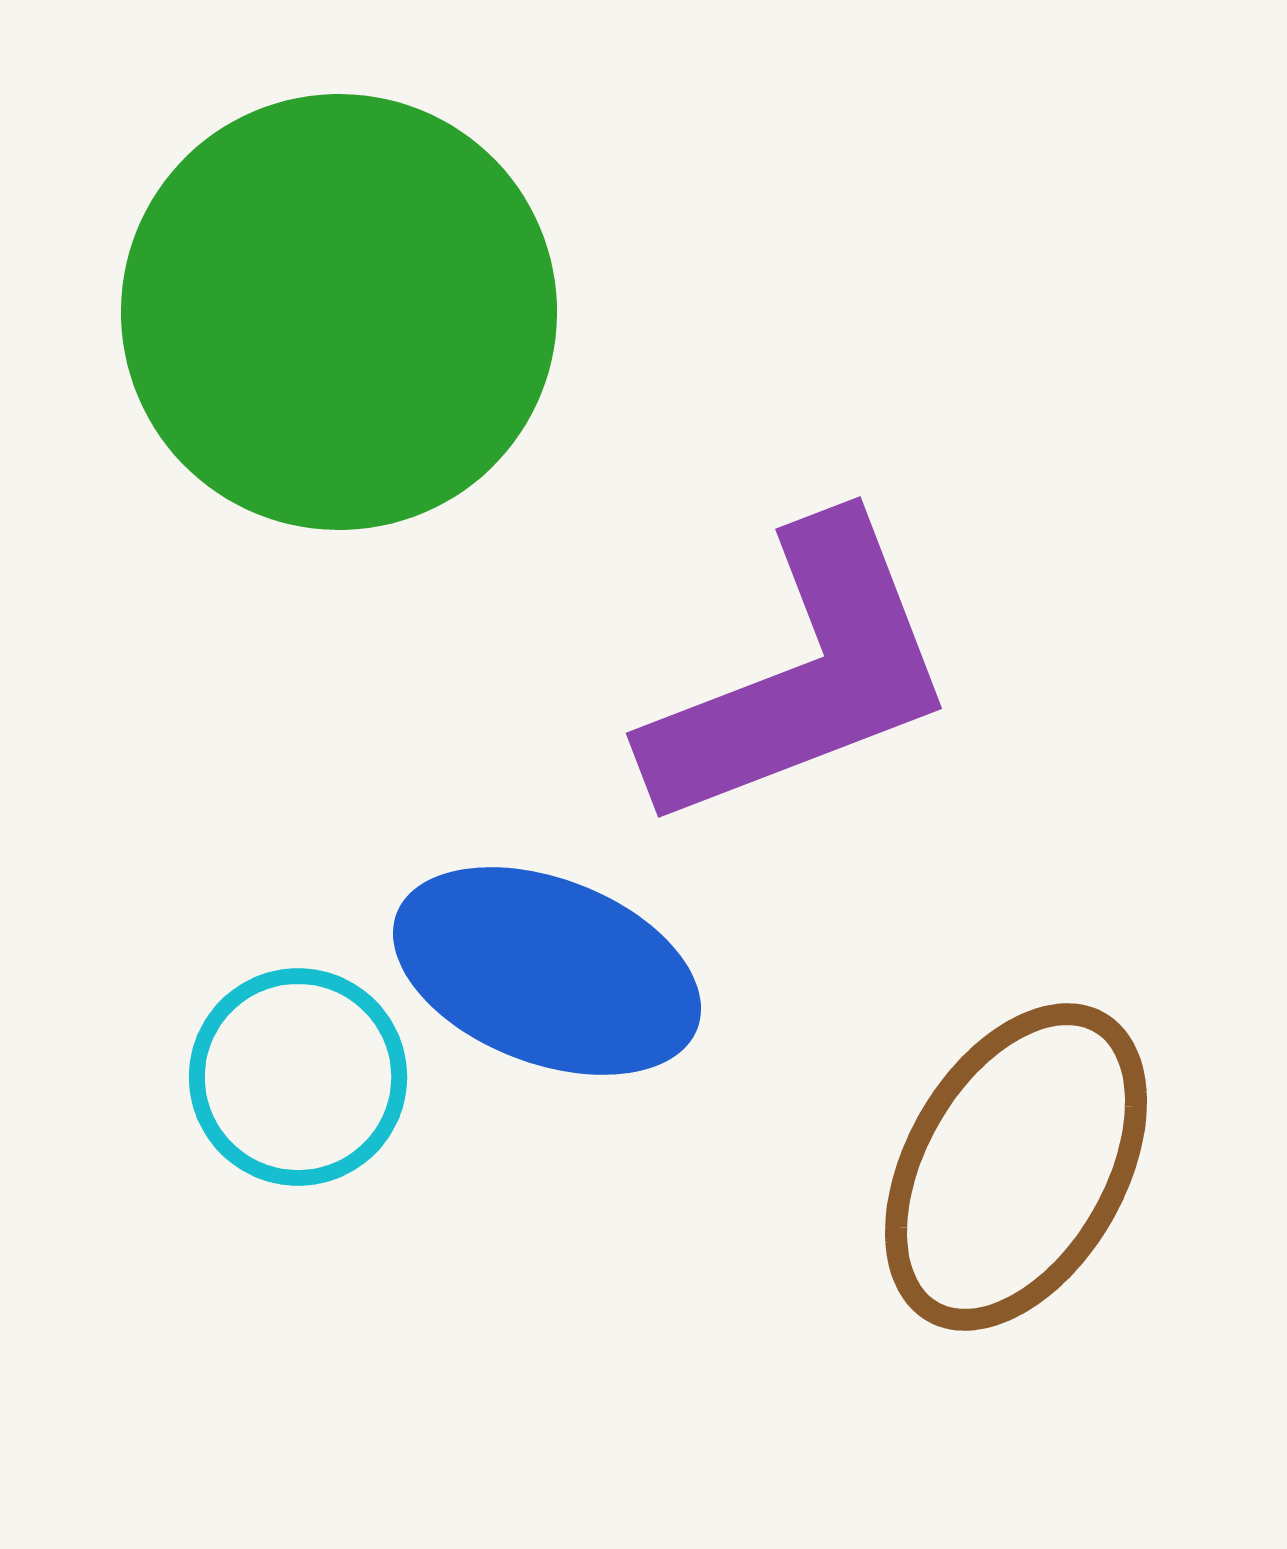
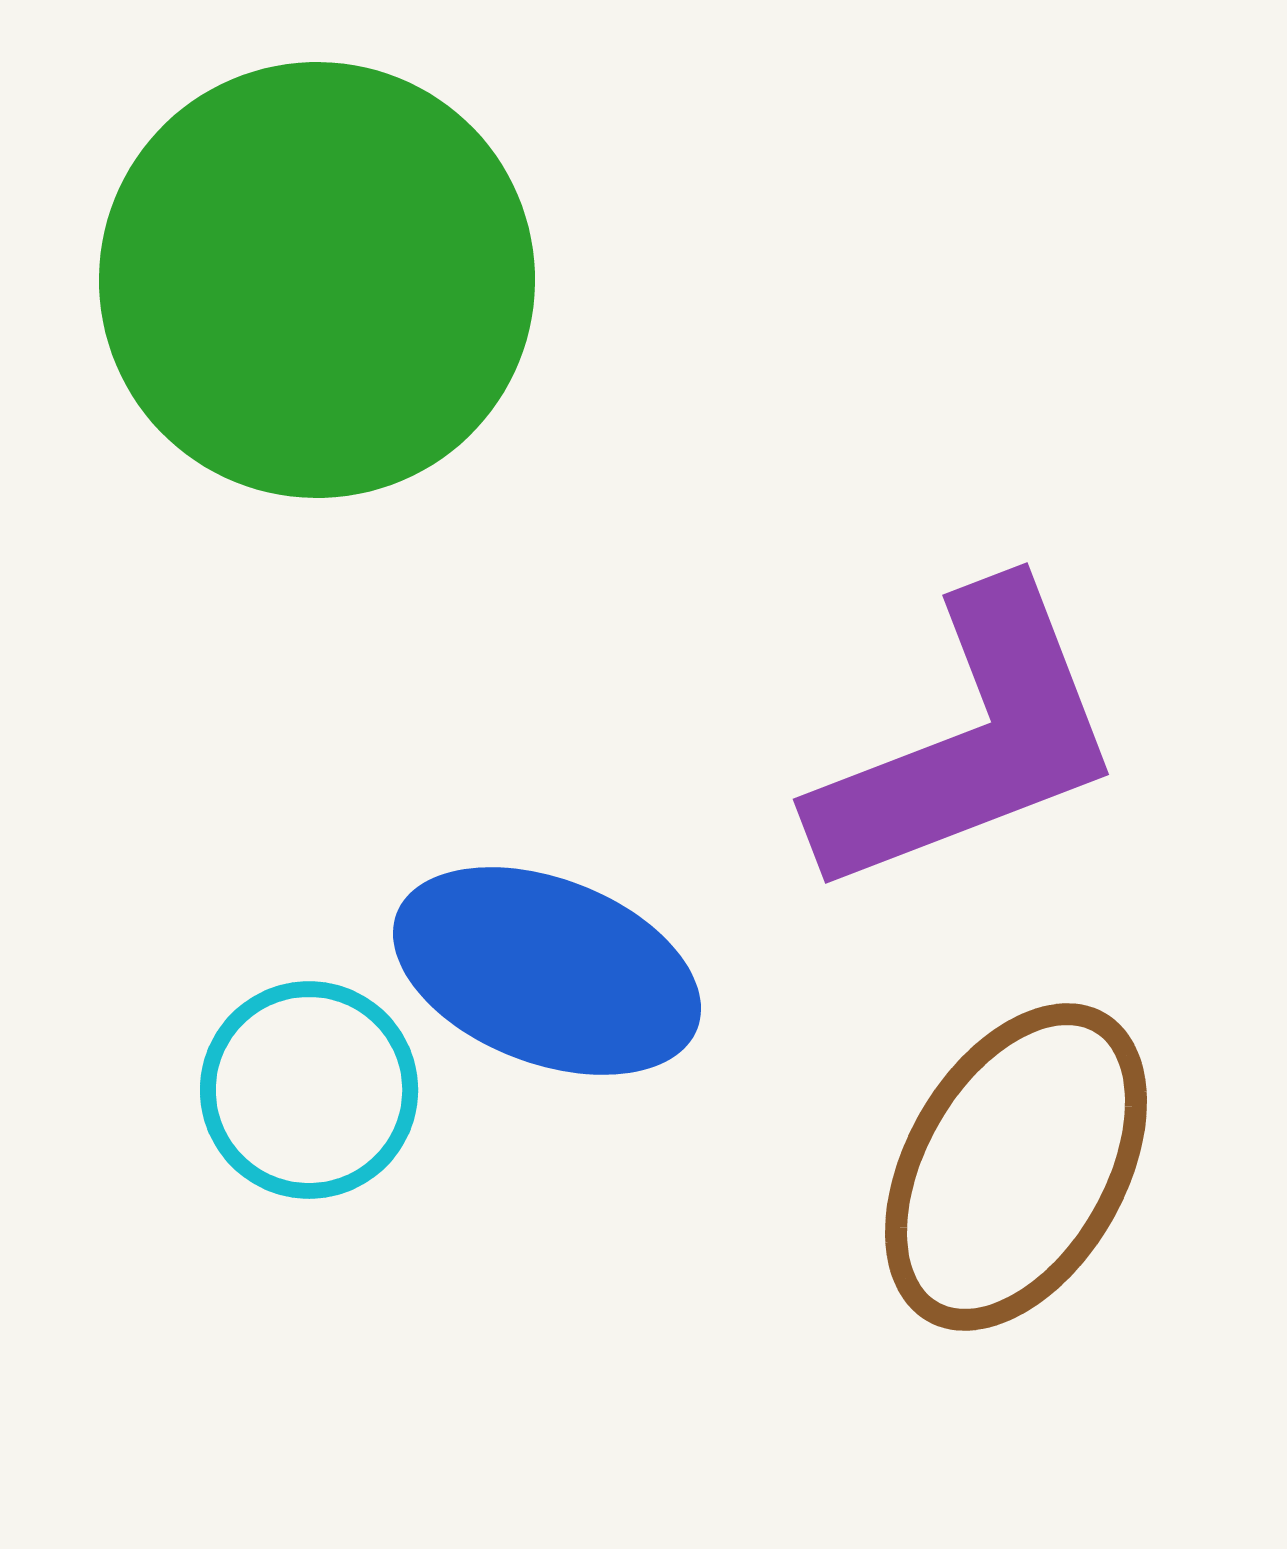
green circle: moved 22 px left, 32 px up
purple L-shape: moved 167 px right, 66 px down
cyan circle: moved 11 px right, 13 px down
